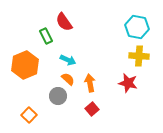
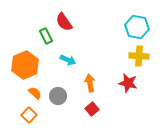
orange semicircle: moved 33 px left, 14 px down
